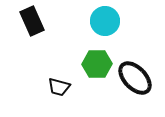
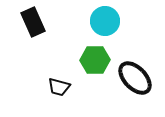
black rectangle: moved 1 px right, 1 px down
green hexagon: moved 2 px left, 4 px up
